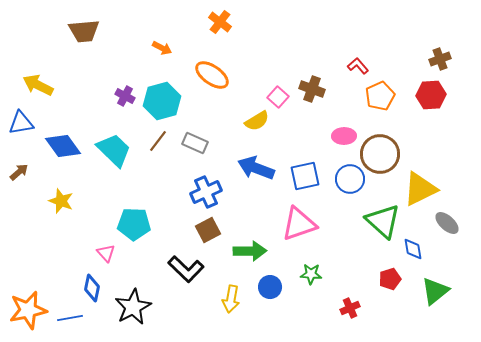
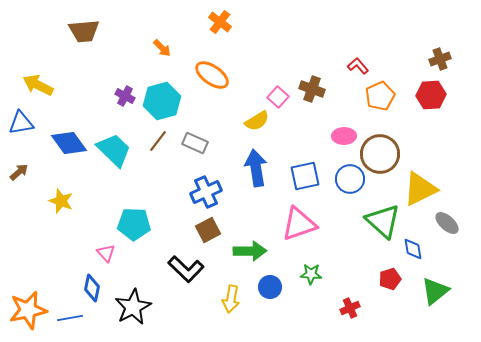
orange arrow at (162, 48): rotated 18 degrees clockwise
blue diamond at (63, 146): moved 6 px right, 3 px up
blue arrow at (256, 168): rotated 60 degrees clockwise
